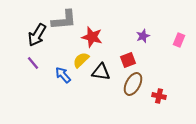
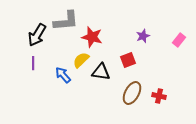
gray L-shape: moved 2 px right, 1 px down
pink rectangle: rotated 16 degrees clockwise
purple line: rotated 40 degrees clockwise
brown ellipse: moved 1 px left, 9 px down
